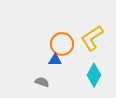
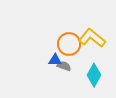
yellow L-shape: rotated 72 degrees clockwise
orange circle: moved 7 px right
gray semicircle: moved 22 px right, 16 px up
